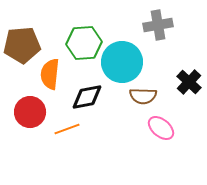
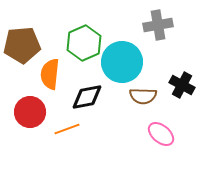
green hexagon: rotated 20 degrees counterclockwise
black cross: moved 7 px left, 3 px down; rotated 15 degrees counterclockwise
pink ellipse: moved 6 px down
